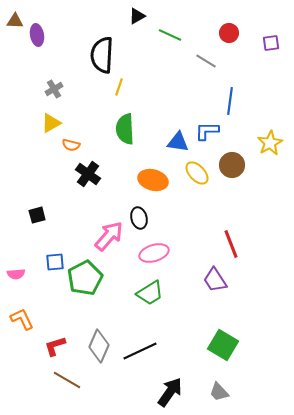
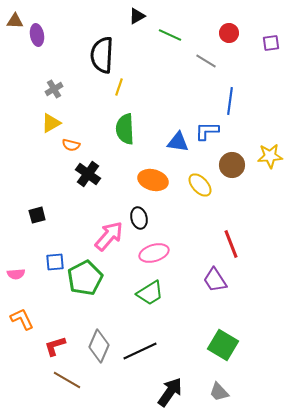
yellow star: moved 13 px down; rotated 25 degrees clockwise
yellow ellipse: moved 3 px right, 12 px down
